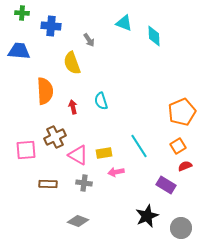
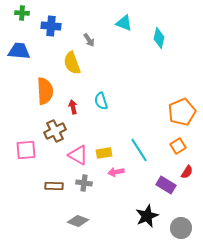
cyan diamond: moved 5 px right, 2 px down; rotated 15 degrees clockwise
brown cross: moved 6 px up
cyan line: moved 4 px down
red semicircle: moved 2 px right, 6 px down; rotated 144 degrees clockwise
brown rectangle: moved 6 px right, 2 px down
